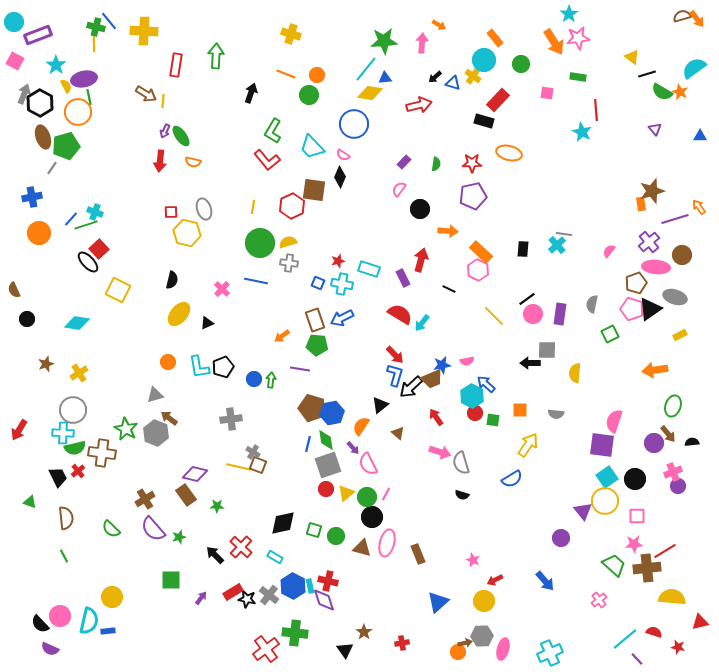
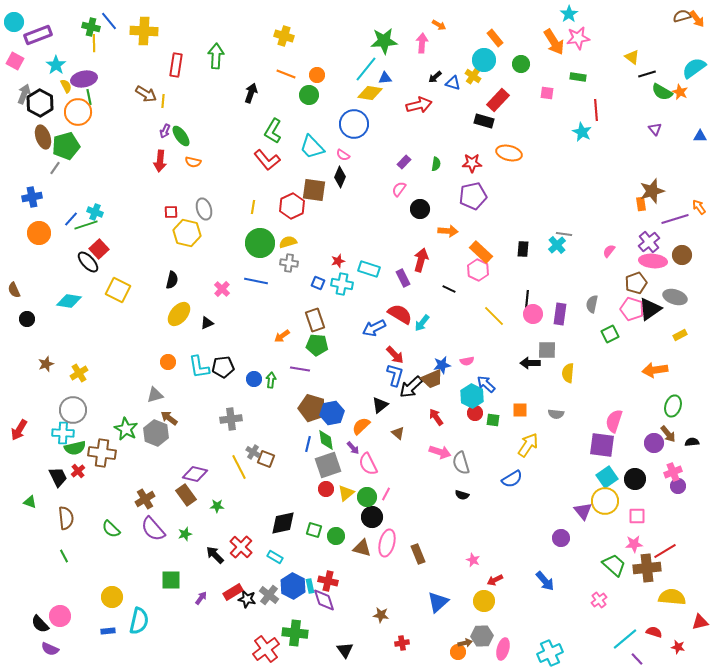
green cross at (96, 27): moved 5 px left
yellow cross at (291, 34): moved 7 px left, 2 px down
gray line at (52, 168): moved 3 px right
pink ellipse at (656, 267): moved 3 px left, 6 px up
black line at (527, 299): rotated 48 degrees counterclockwise
blue arrow at (342, 318): moved 32 px right, 10 px down
cyan diamond at (77, 323): moved 8 px left, 22 px up
black pentagon at (223, 367): rotated 15 degrees clockwise
yellow semicircle at (575, 373): moved 7 px left
orange semicircle at (361, 426): rotated 12 degrees clockwise
brown square at (258, 465): moved 8 px right, 6 px up
yellow line at (239, 467): rotated 50 degrees clockwise
green star at (179, 537): moved 6 px right, 3 px up
cyan semicircle at (89, 621): moved 50 px right
brown star at (364, 632): moved 17 px right, 17 px up; rotated 28 degrees counterclockwise
